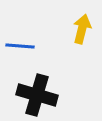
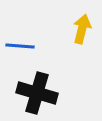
black cross: moved 2 px up
